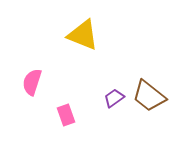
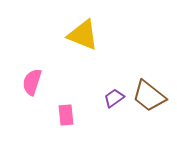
pink rectangle: rotated 15 degrees clockwise
